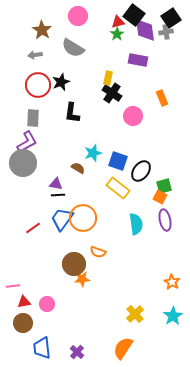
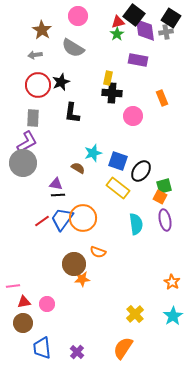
black square at (171, 18): rotated 24 degrees counterclockwise
black cross at (112, 93): rotated 30 degrees counterclockwise
red line at (33, 228): moved 9 px right, 7 px up
